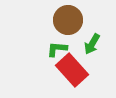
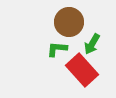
brown circle: moved 1 px right, 2 px down
red rectangle: moved 10 px right
